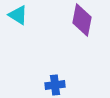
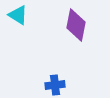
purple diamond: moved 6 px left, 5 px down
